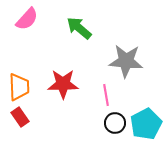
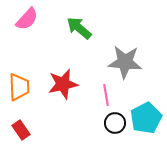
gray star: moved 1 px left, 1 px down
red star: rotated 12 degrees counterclockwise
red rectangle: moved 1 px right, 13 px down
cyan pentagon: moved 6 px up
